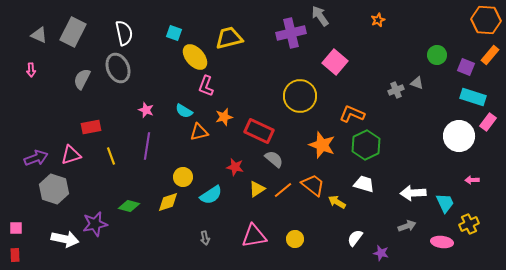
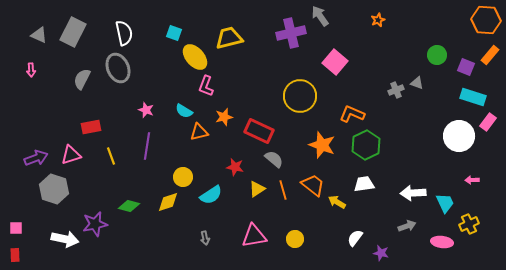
white trapezoid at (364, 184): rotated 25 degrees counterclockwise
orange line at (283, 190): rotated 66 degrees counterclockwise
